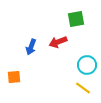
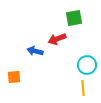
green square: moved 2 px left, 1 px up
red arrow: moved 1 px left, 3 px up
blue arrow: moved 4 px right, 4 px down; rotated 84 degrees clockwise
yellow line: rotated 49 degrees clockwise
